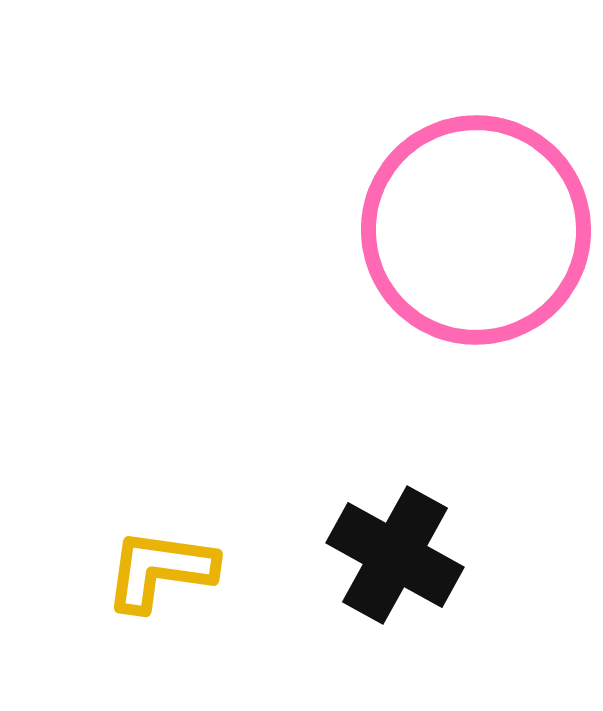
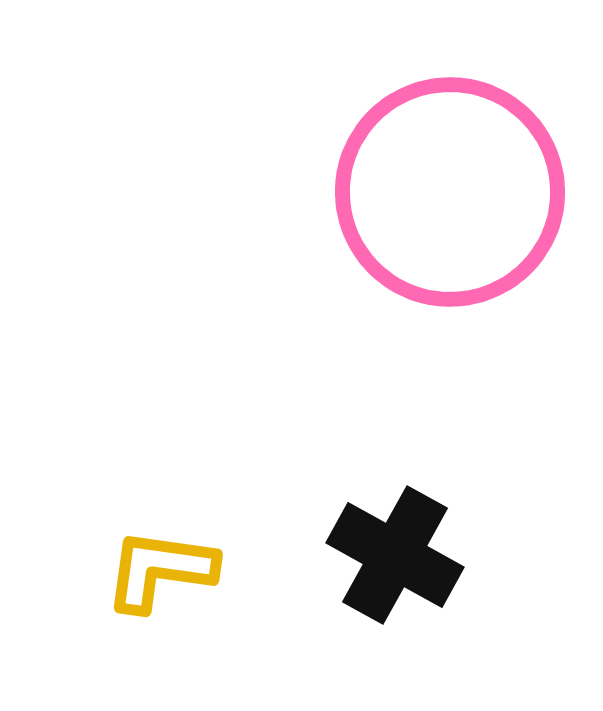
pink circle: moved 26 px left, 38 px up
